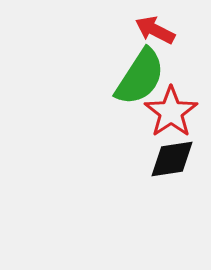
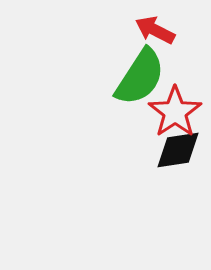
red star: moved 4 px right
black diamond: moved 6 px right, 9 px up
